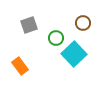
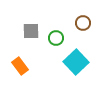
gray square: moved 2 px right, 6 px down; rotated 18 degrees clockwise
cyan square: moved 2 px right, 8 px down
